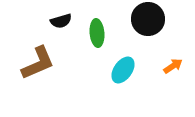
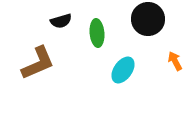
orange arrow: moved 2 px right, 5 px up; rotated 84 degrees counterclockwise
